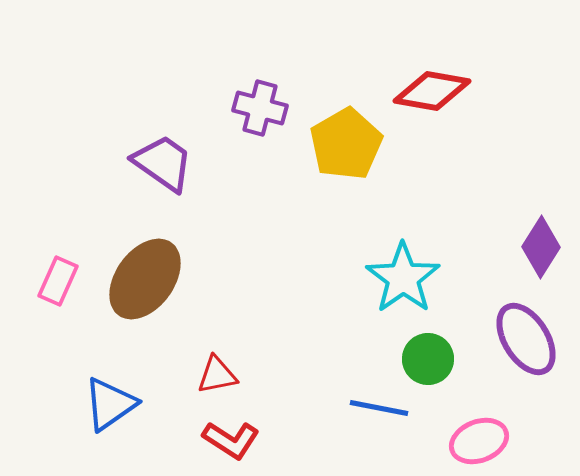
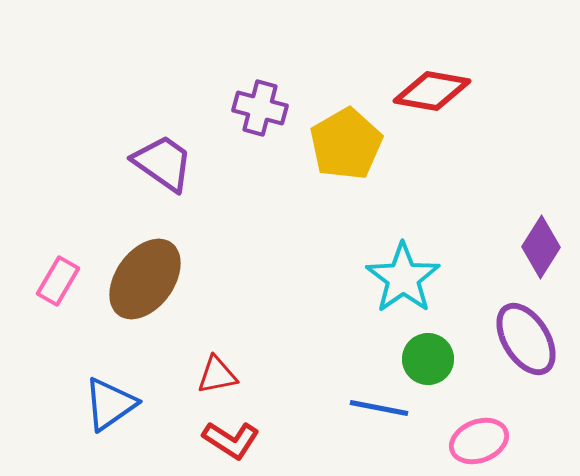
pink rectangle: rotated 6 degrees clockwise
